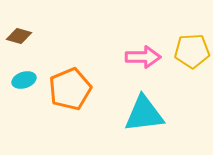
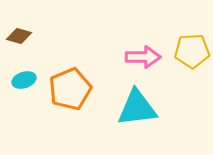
cyan triangle: moved 7 px left, 6 px up
